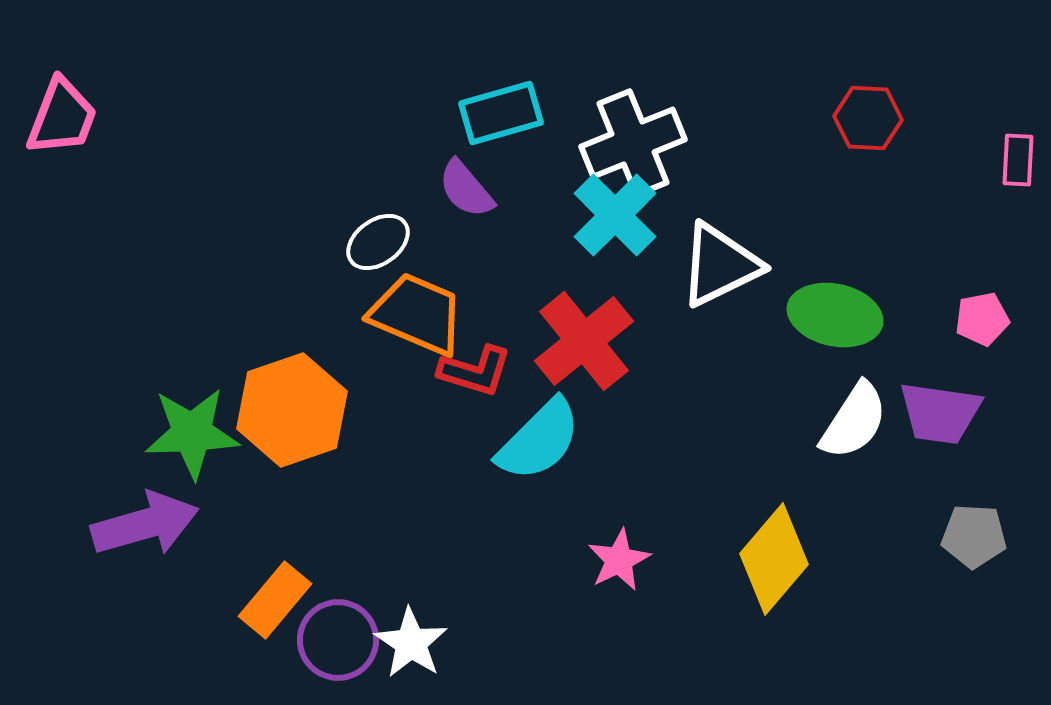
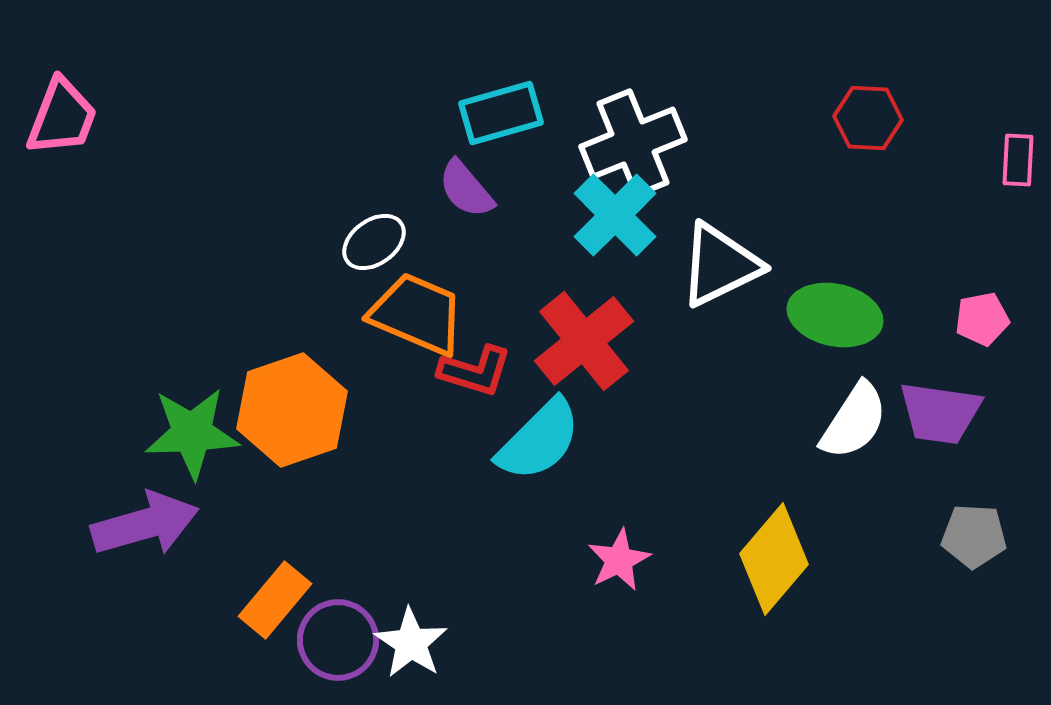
white ellipse: moved 4 px left
